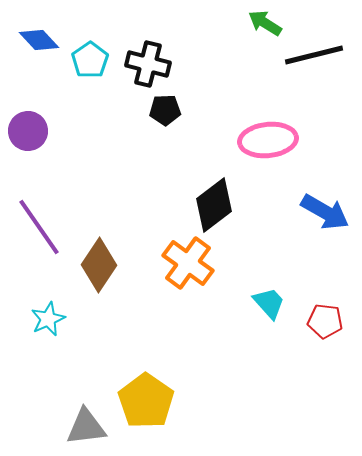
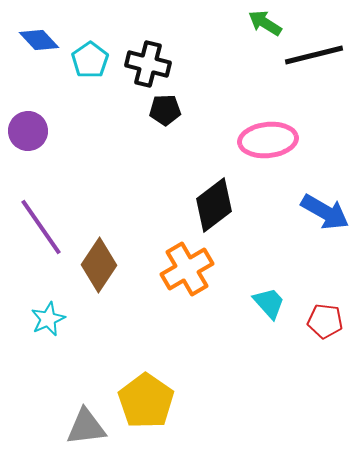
purple line: moved 2 px right
orange cross: moved 1 px left, 6 px down; rotated 24 degrees clockwise
